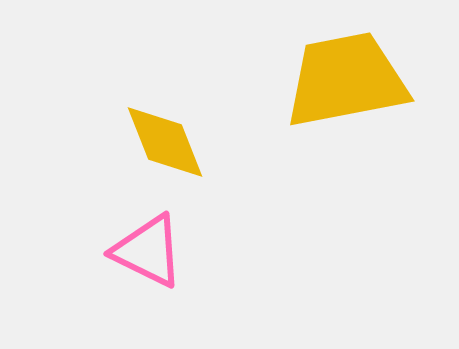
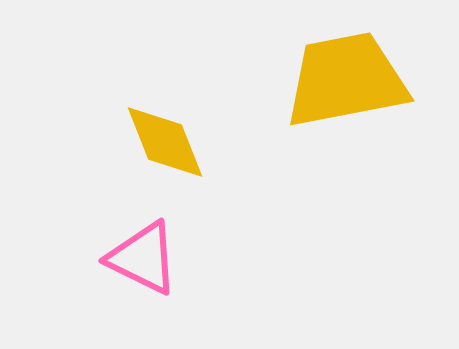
pink triangle: moved 5 px left, 7 px down
